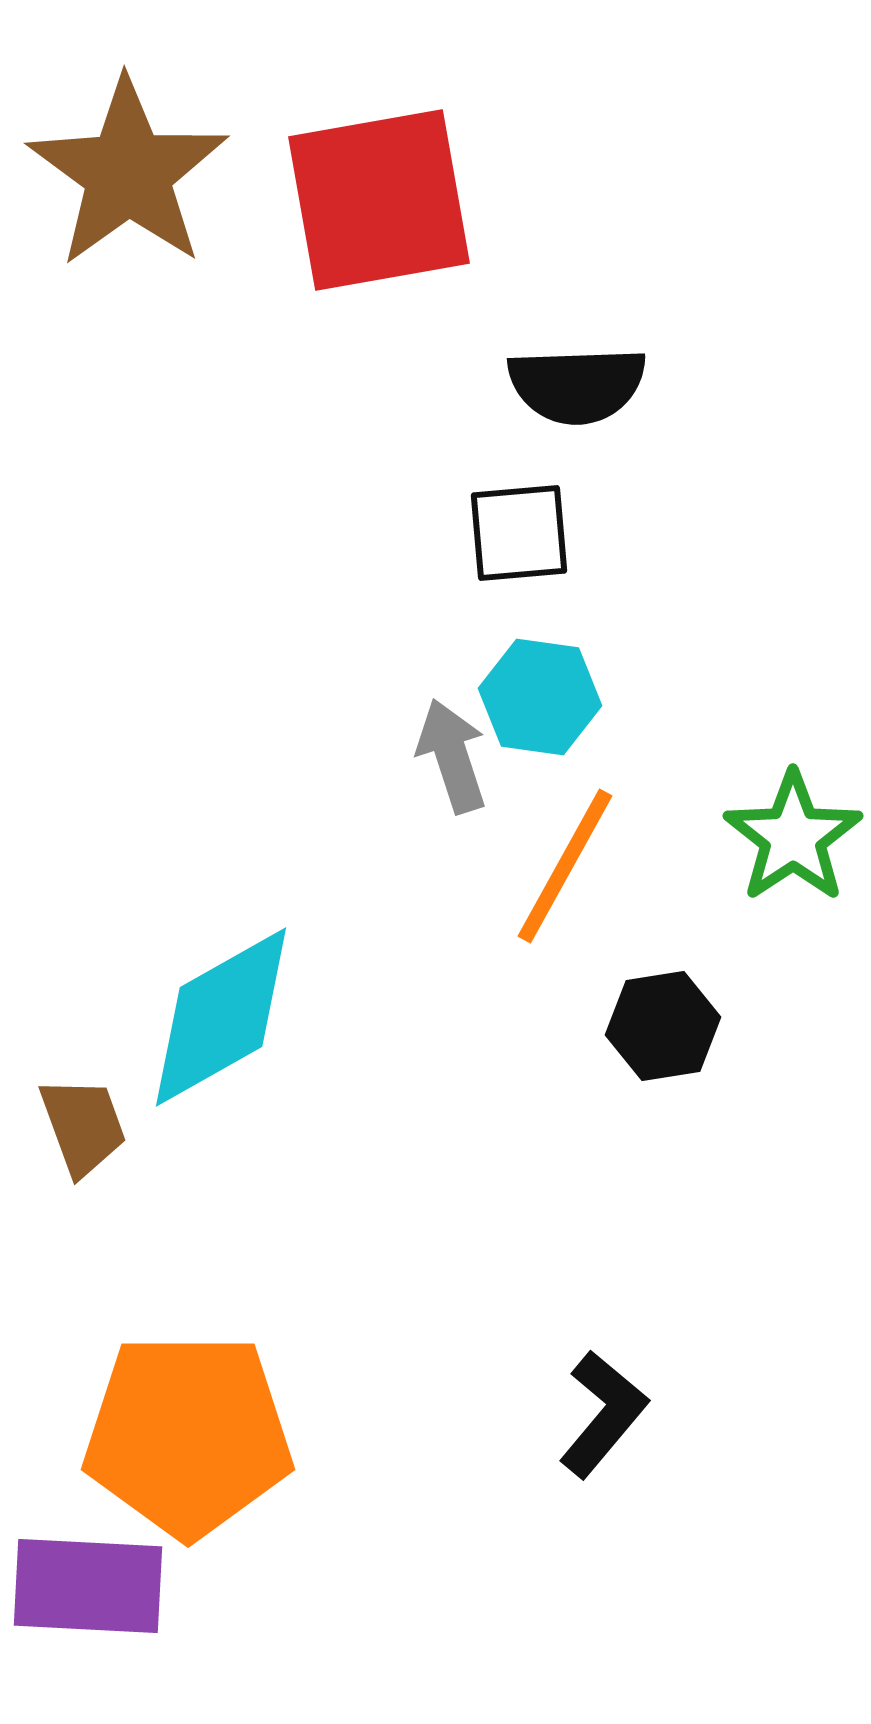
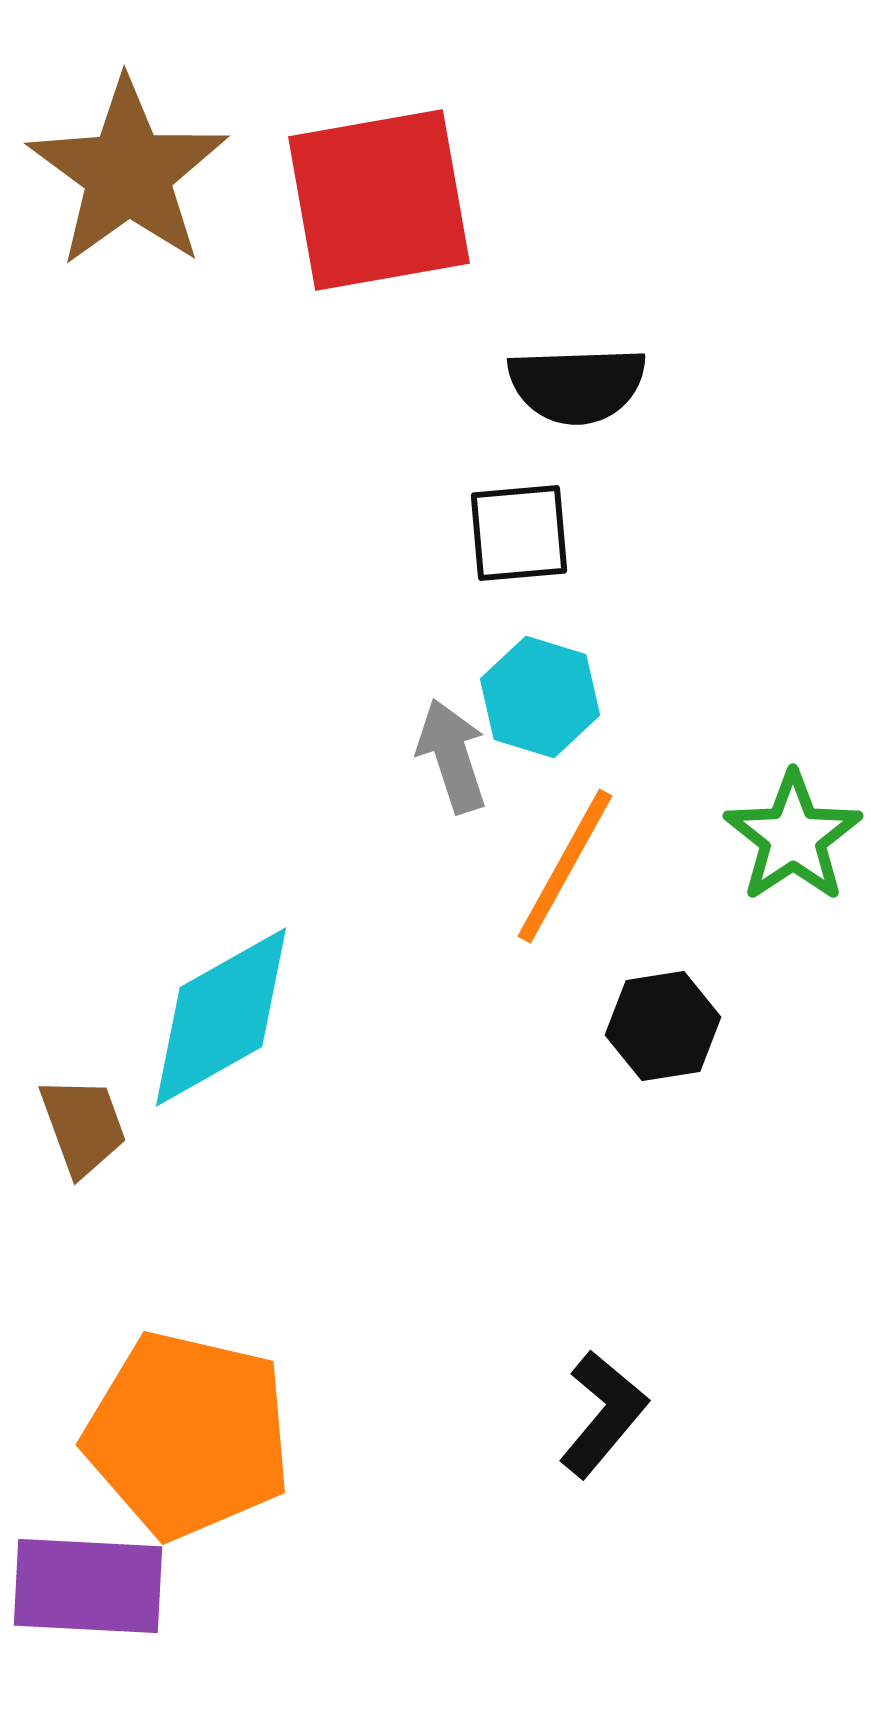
cyan hexagon: rotated 9 degrees clockwise
orange pentagon: rotated 13 degrees clockwise
